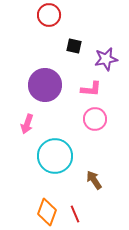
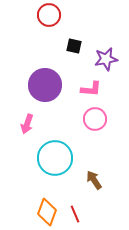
cyan circle: moved 2 px down
